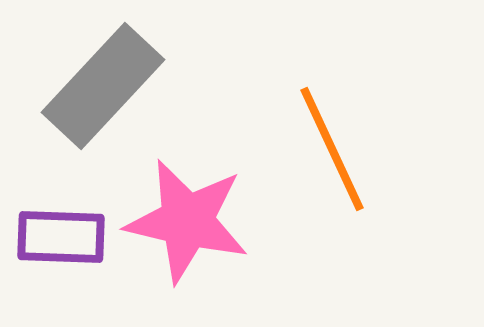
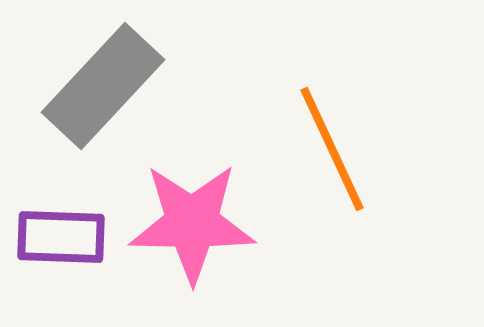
pink star: moved 5 px right, 2 px down; rotated 12 degrees counterclockwise
